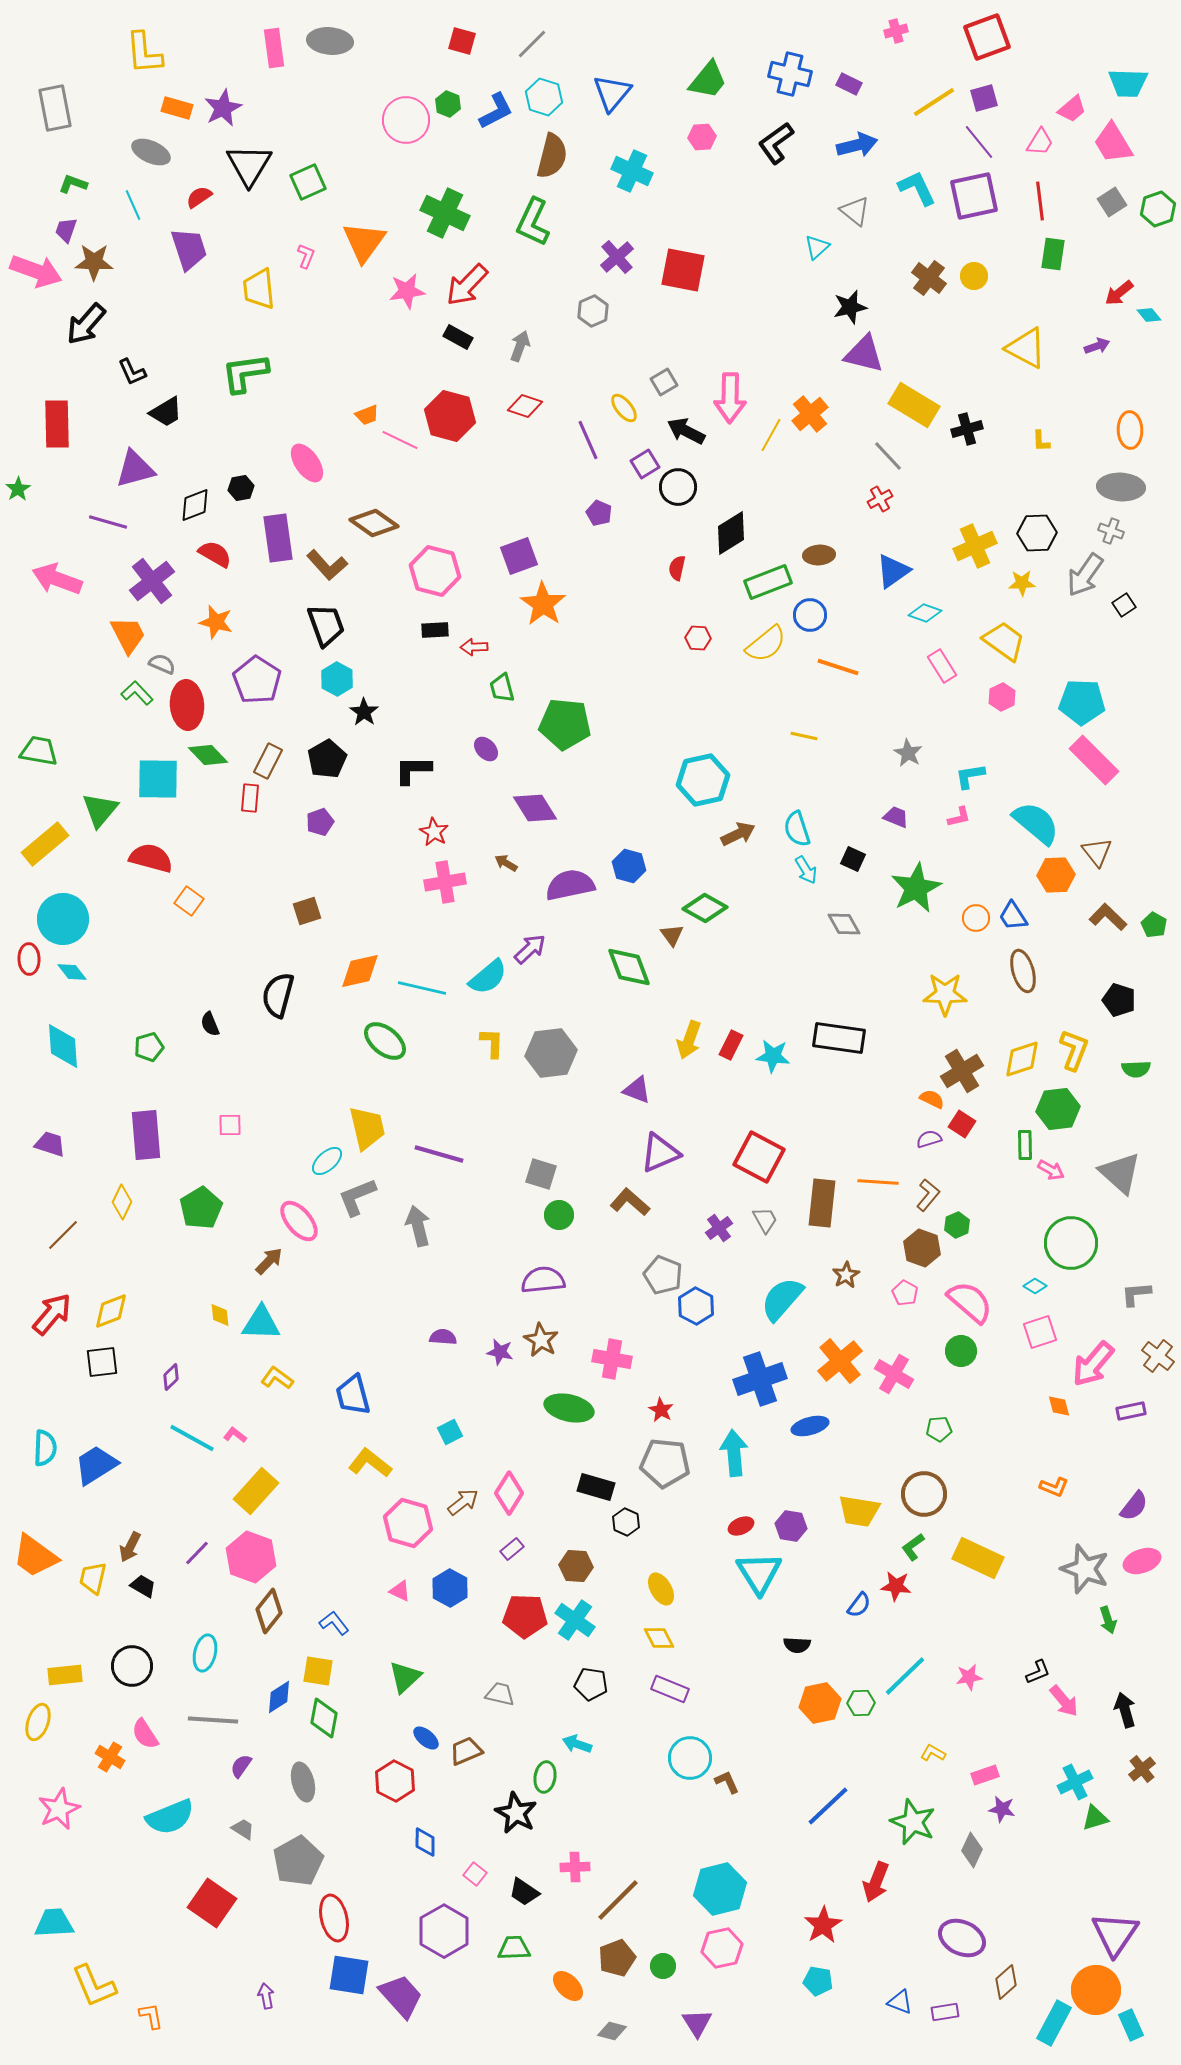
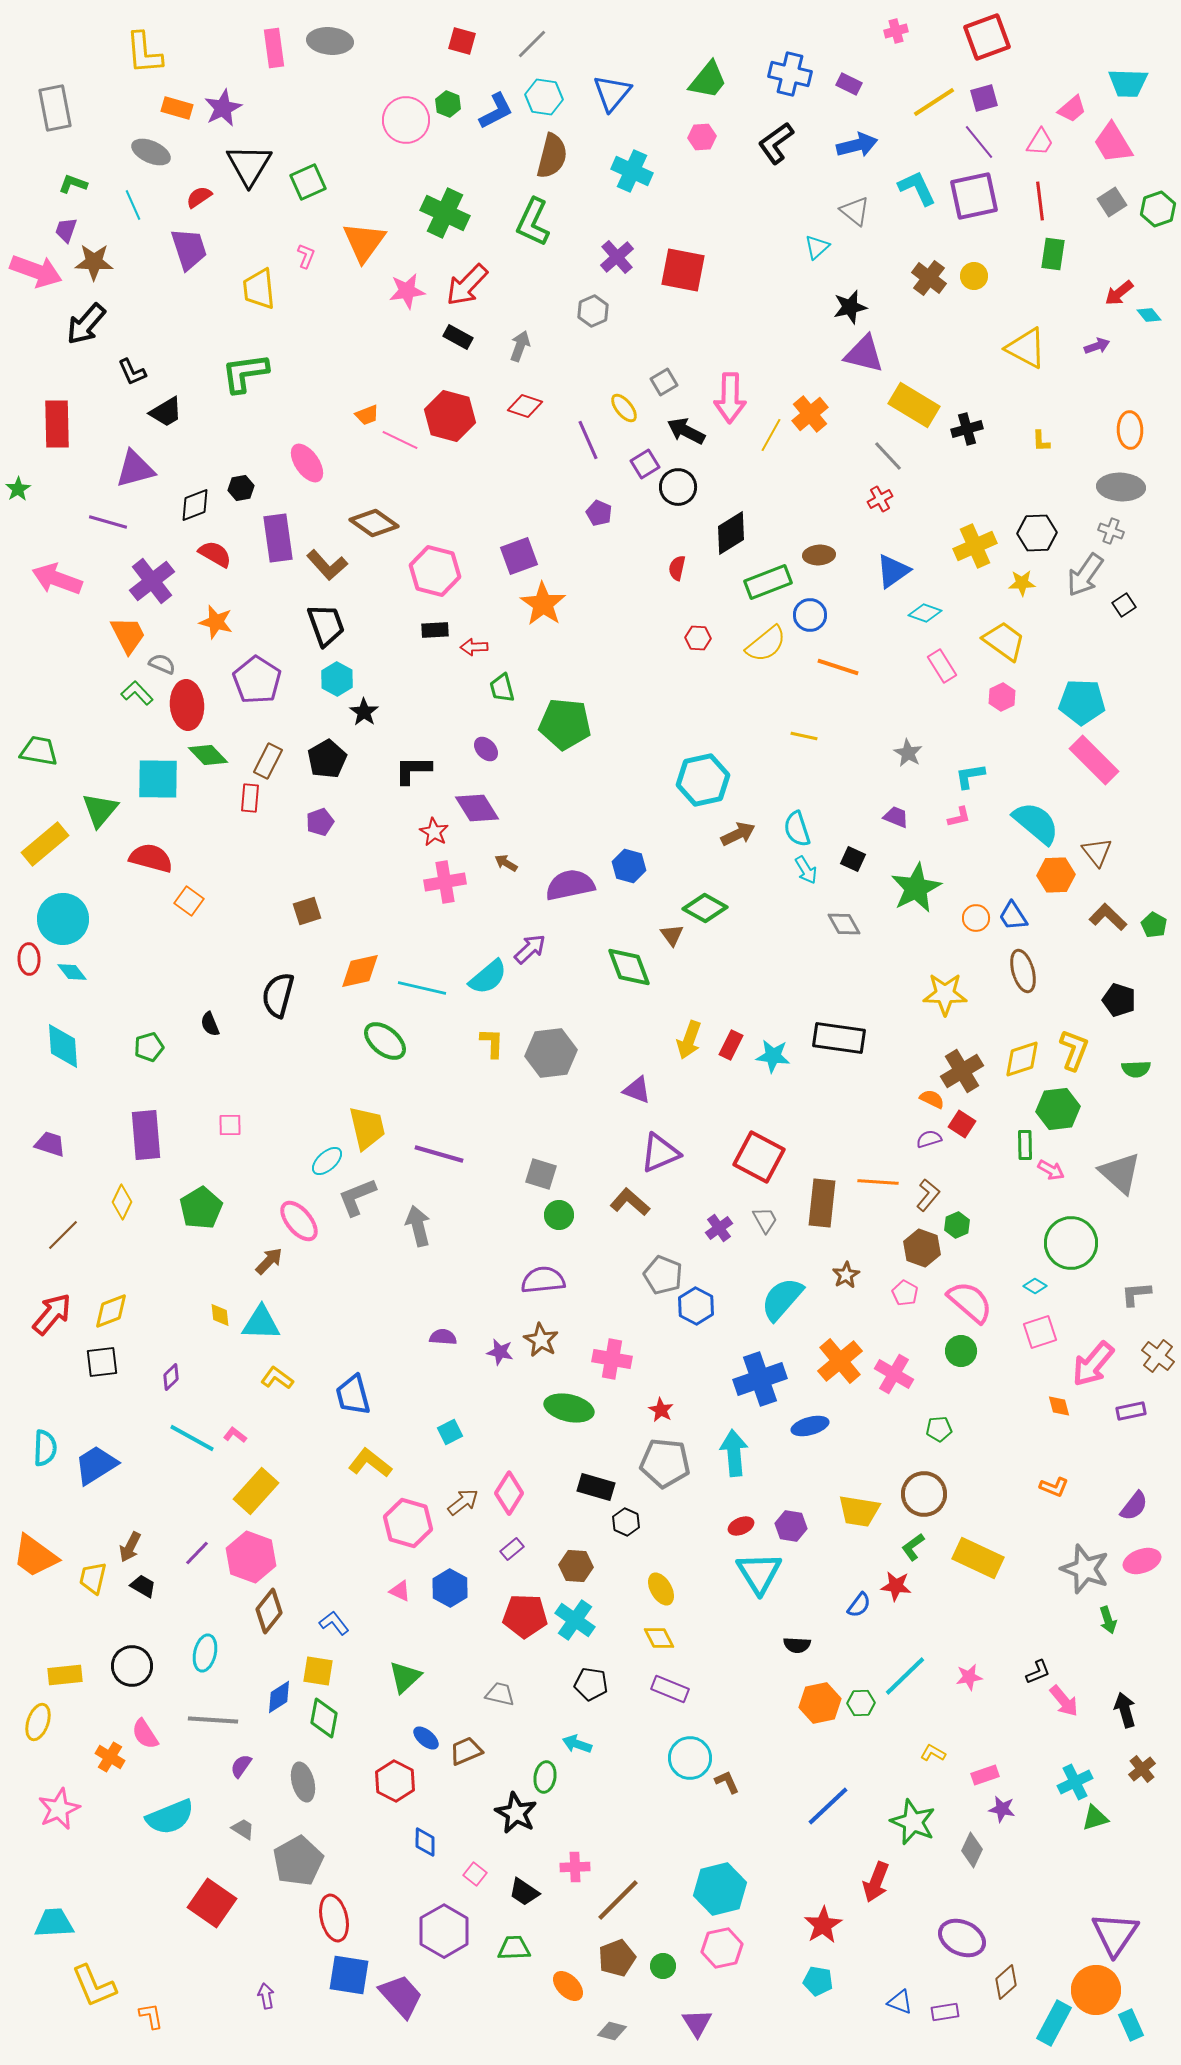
cyan hexagon at (544, 97): rotated 9 degrees counterclockwise
purple diamond at (535, 808): moved 58 px left
